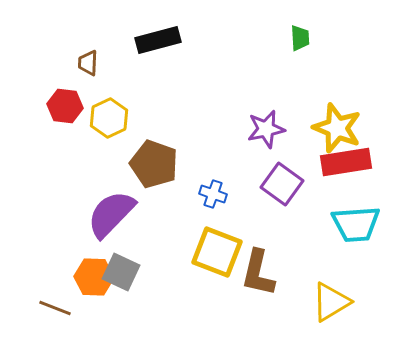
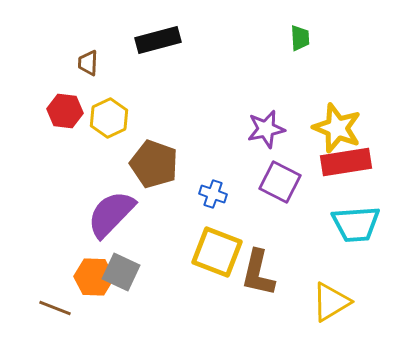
red hexagon: moved 5 px down
purple square: moved 2 px left, 2 px up; rotated 9 degrees counterclockwise
